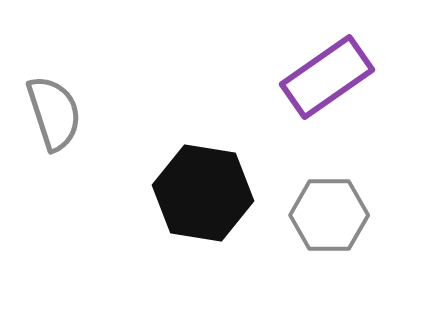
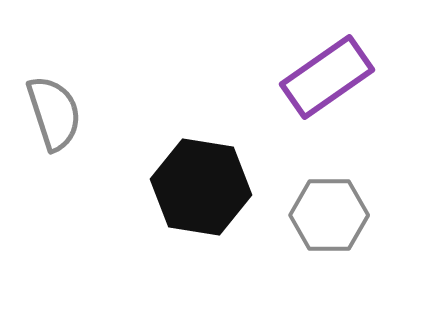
black hexagon: moved 2 px left, 6 px up
